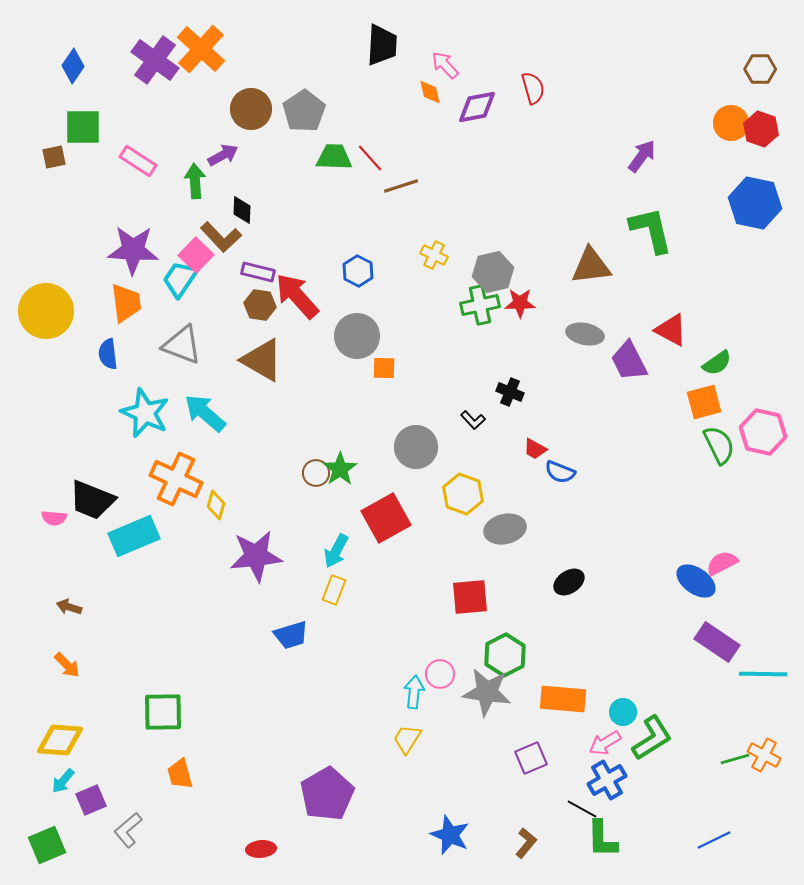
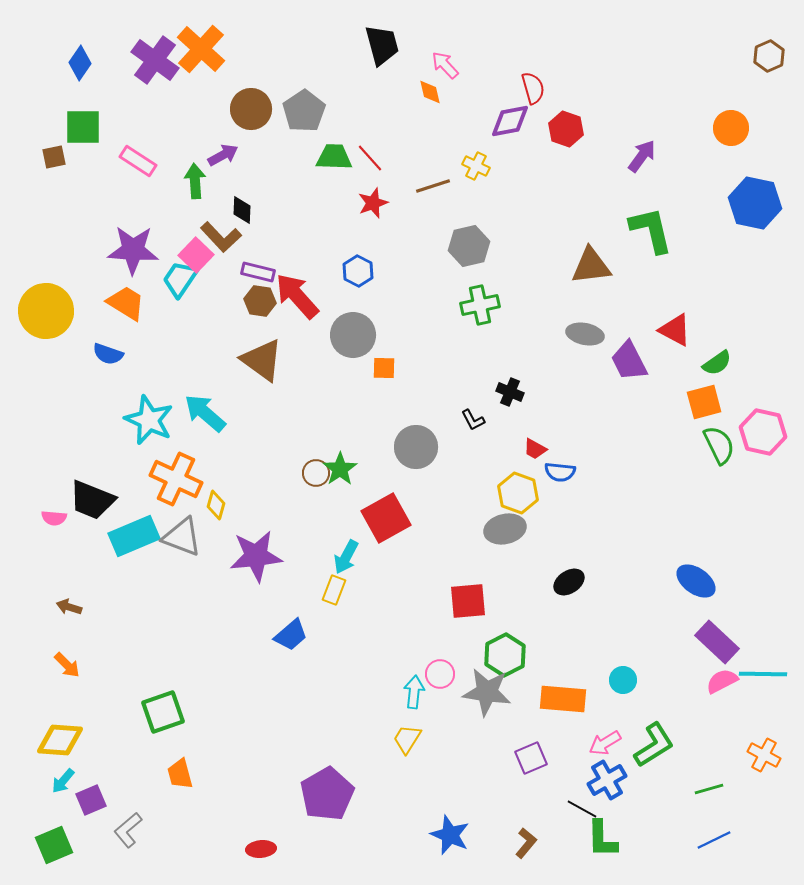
black trapezoid at (382, 45): rotated 18 degrees counterclockwise
blue diamond at (73, 66): moved 7 px right, 3 px up
brown hexagon at (760, 69): moved 9 px right, 13 px up; rotated 24 degrees counterclockwise
purple diamond at (477, 107): moved 33 px right, 14 px down
orange circle at (731, 123): moved 5 px down
red hexagon at (761, 129): moved 195 px left
brown line at (401, 186): moved 32 px right
yellow cross at (434, 255): moved 42 px right, 89 px up
gray hexagon at (493, 272): moved 24 px left, 26 px up
orange trapezoid at (126, 303): rotated 51 degrees counterclockwise
red star at (520, 303): moved 147 px left, 100 px up; rotated 20 degrees counterclockwise
brown hexagon at (260, 305): moved 4 px up
red triangle at (671, 330): moved 4 px right
gray circle at (357, 336): moved 4 px left, 1 px up
gray triangle at (182, 345): moved 192 px down
blue semicircle at (108, 354): rotated 64 degrees counterclockwise
brown triangle at (262, 360): rotated 6 degrees clockwise
cyan star at (145, 413): moved 4 px right, 7 px down
black L-shape at (473, 420): rotated 15 degrees clockwise
blue semicircle at (560, 472): rotated 16 degrees counterclockwise
yellow hexagon at (463, 494): moved 55 px right, 1 px up
cyan arrow at (336, 551): moved 10 px right, 6 px down
pink semicircle at (722, 563): moved 118 px down
red square at (470, 597): moved 2 px left, 4 px down
blue trapezoid at (291, 635): rotated 24 degrees counterclockwise
purple rectangle at (717, 642): rotated 9 degrees clockwise
green square at (163, 712): rotated 18 degrees counterclockwise
cyan circle at (623, 712): moved 32 px up
green L-shape at (652, 738): moved 2 px right, 7 px down
green line at (735, 759): moved 26 px left, 30 px down
green square at (47, 845): moved 7 px right
